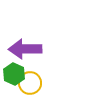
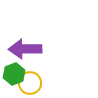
green hexagon: rotated 15 degrees clockwise
